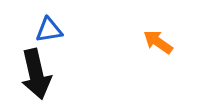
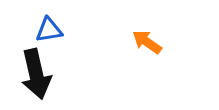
orange arrow: moved 11 px left
